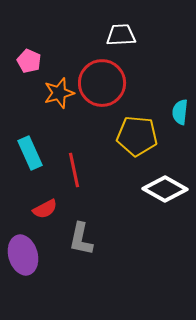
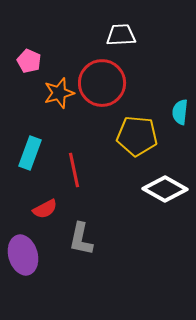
cyan rectangle: rotated 44 degrees clockwise
